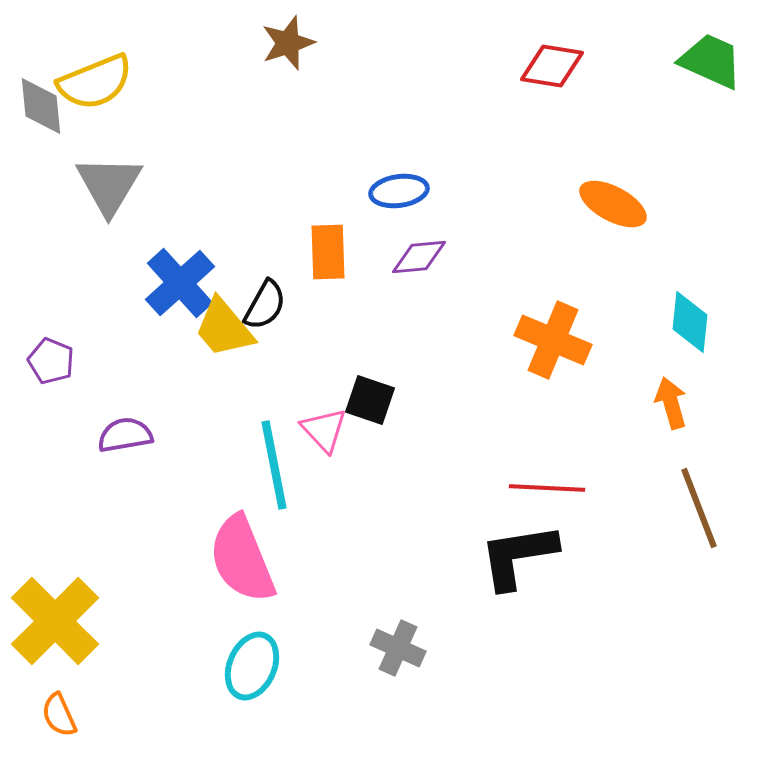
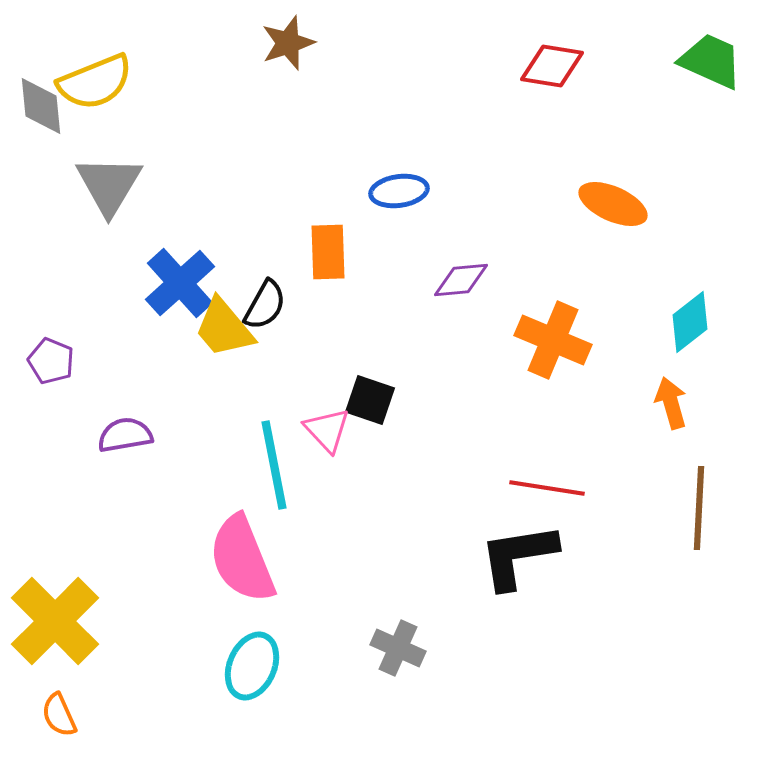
orange ellipse: rotated 4 degrees counterclockwise
purple diamond: moved 42 px right, 23 px down
cyan diamond: rotated 46 degrees clockwise
pink triangle: moved 3 px right
red line: rotated 6 degrees clockwise
brown line: rotated 24 degrees clockwise
